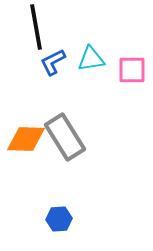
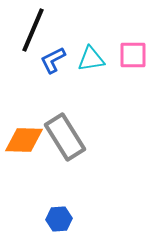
black line: moved 3 px left, 3 px down; rotated 33 degrees clockwise
blue L-shape: moved 2 px up
pink square: moved 1 px right, 15 px up
orange diamond: moved 2 px left, 1 px down
